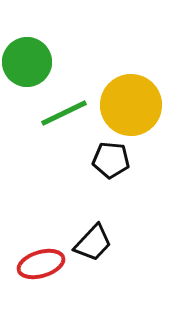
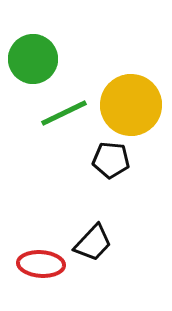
green circle: moved 6 px right, 3 px up
red ellipse: rotated 21 degrees clockwise
